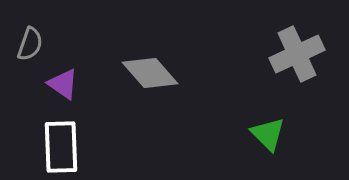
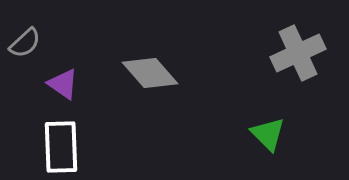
gray semicircle: moved 5 px left, 1 px up; rotated 28 degrees clockwise
gray cross: moved 1 px right, 1 px up
